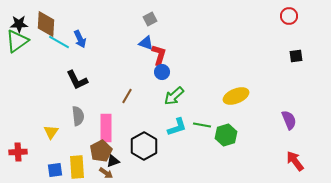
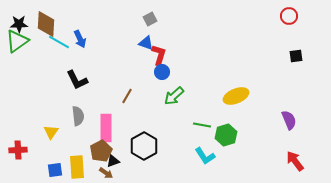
cyan L-shape: moved 28 px right, 29 px down; rotated 75 degrees clockwise
red cross: moved 2 px up
